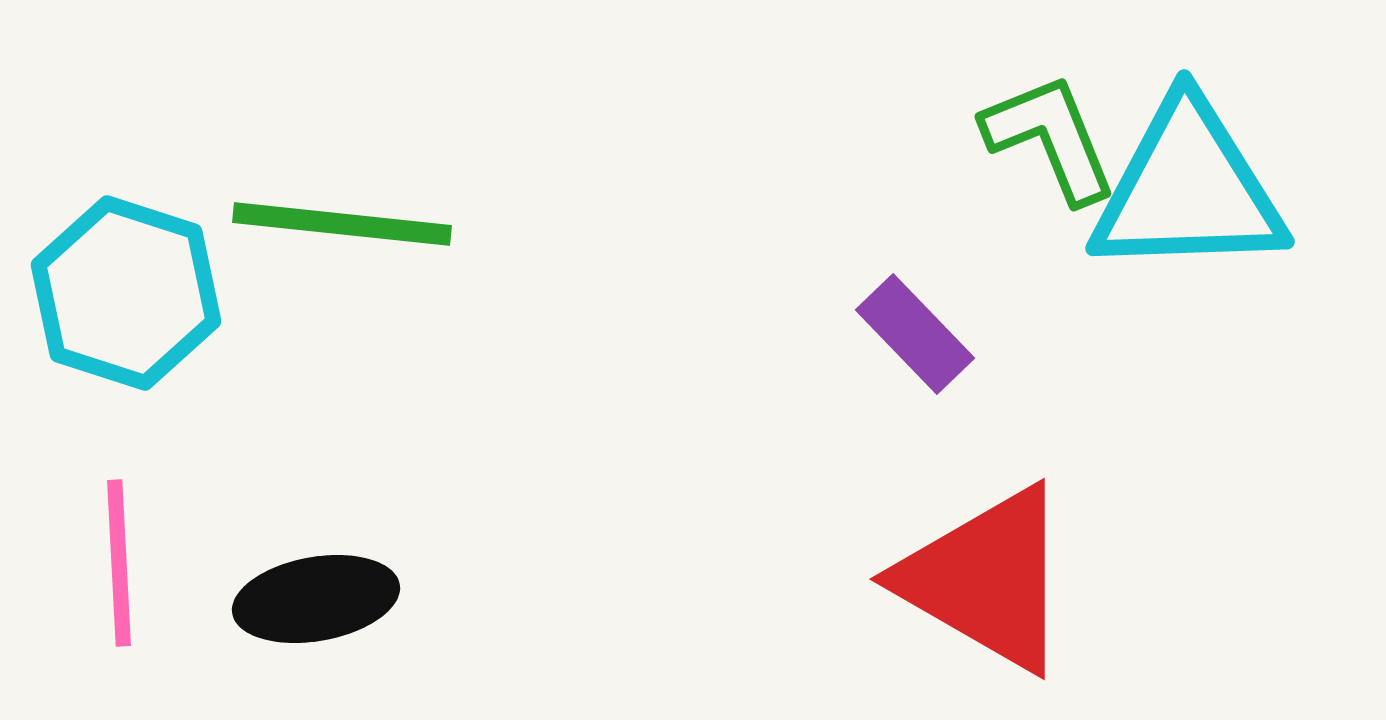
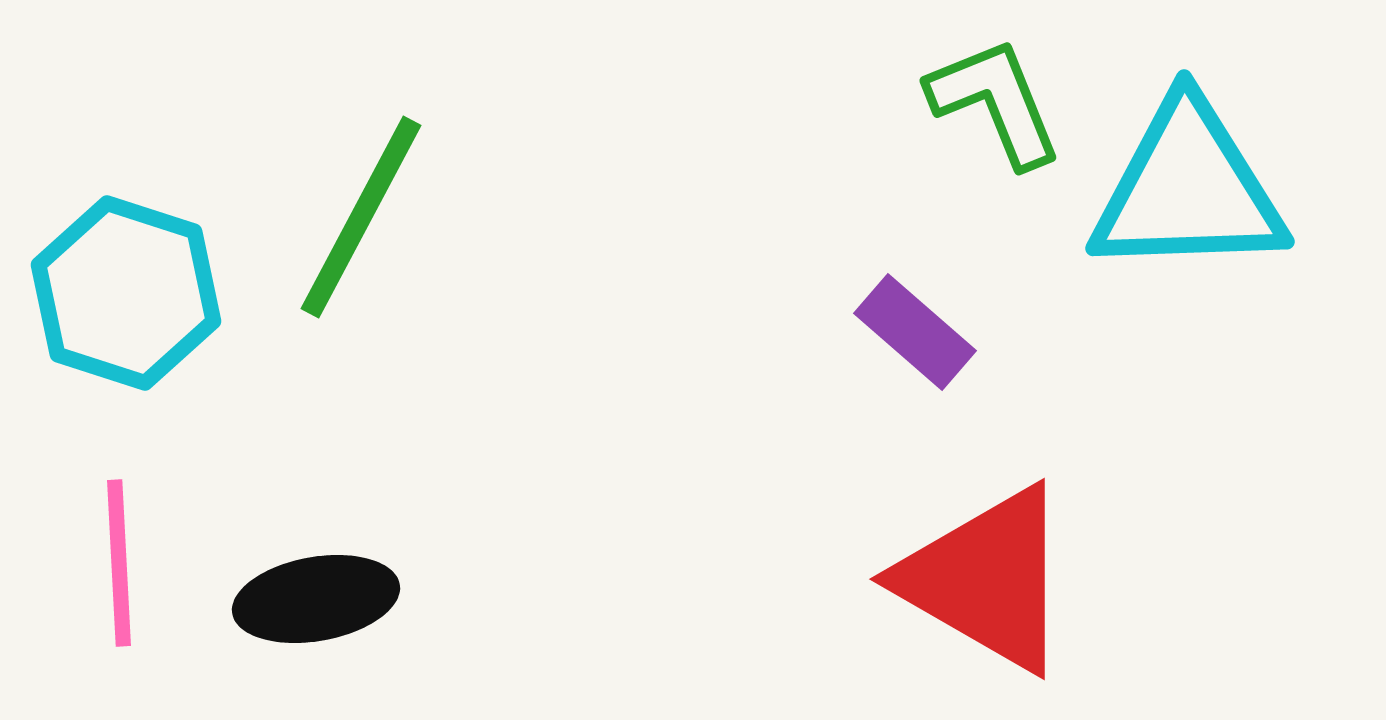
green L-shape: moved 55 px left, 36 px up
green line: moved 19 px right, 7 px up; rotated 68 degrees counterclockwise
purple rectangle: moved 2 px up; rotated 5 degrees counterclockwise
